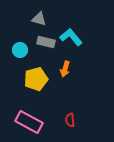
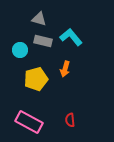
gray rectangle: moved 3 px left, 1 px up
